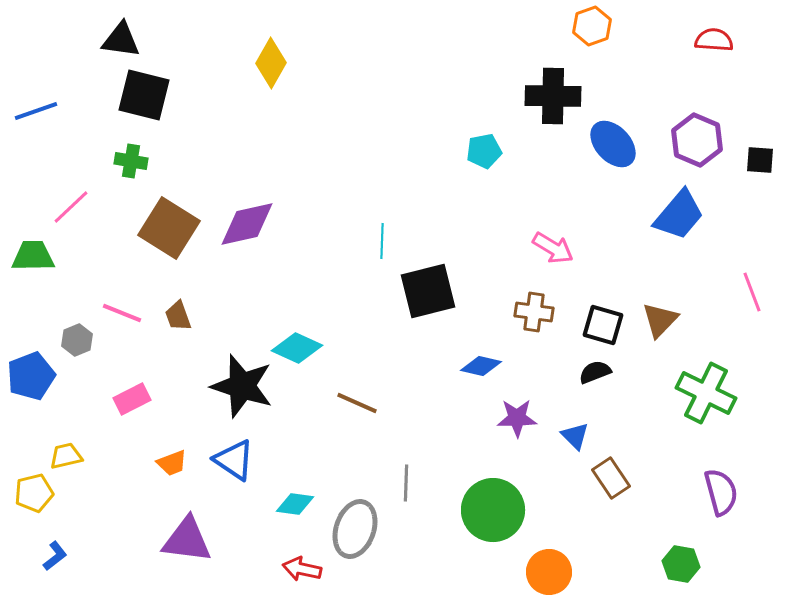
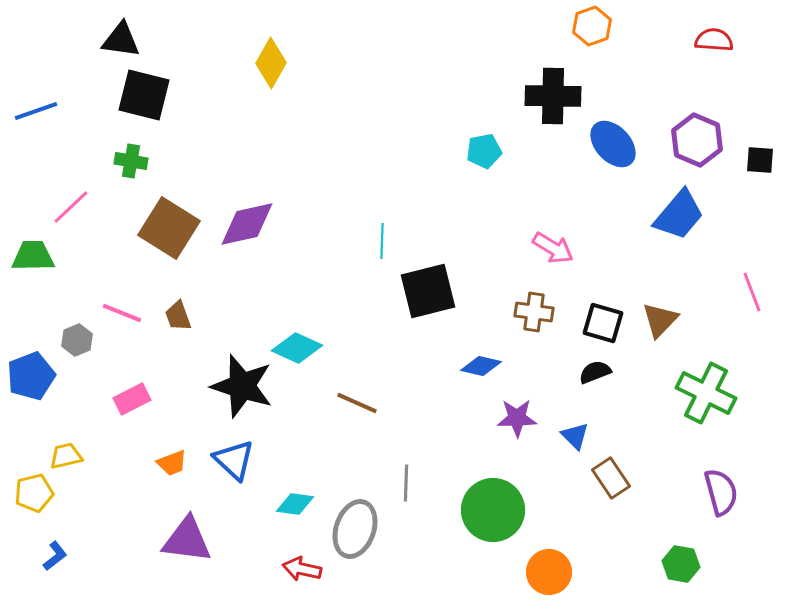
black square at (603, 325): moved 2 px up
blue triangle at (234, 460): rotated 9 degrees clockwise
